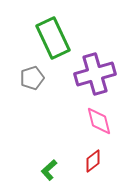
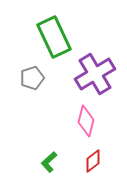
green rectangle: moved 1 px right, 1 px up
purple cross: rotated 15 degrees counterclockwise
pink diamond: moved 13 px left; rotated 28 degrees clockwise
green L-shape: moved 8 px up
